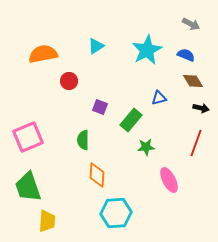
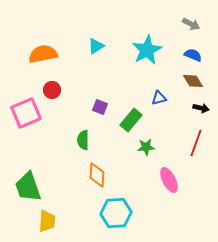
blue semicircle: moved 7 px right
red circle: moved 17 px left, 9 px down
pink square: moved 2 px left, 24 px up
